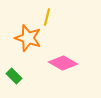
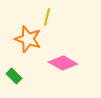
orange star: moved 1 px down
